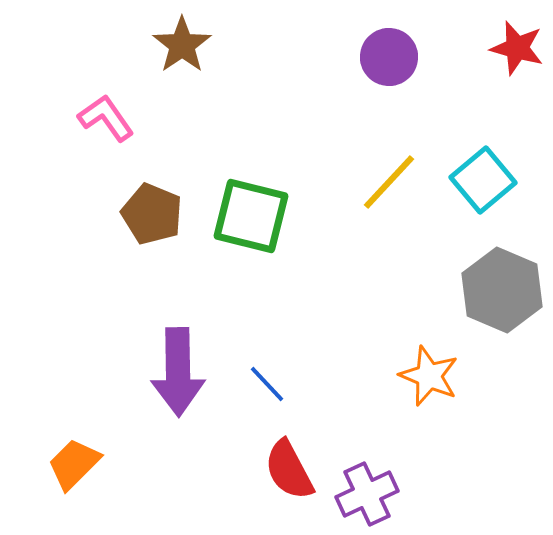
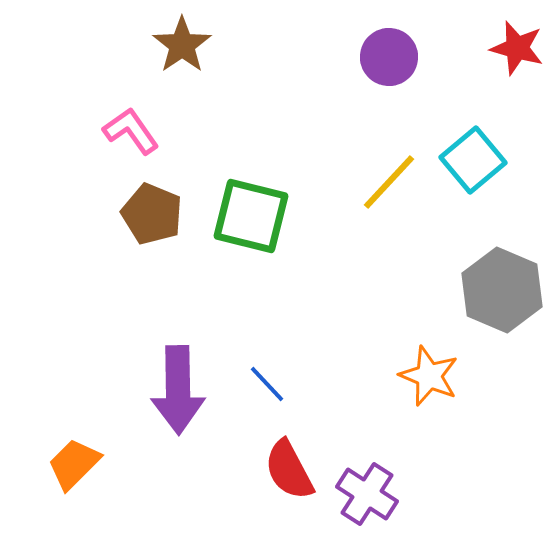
pink L-shape: moved 25 px right, 13 px down
cyan square: moved 10 px left, 20 px up
purple arrow: moved 18 px down
purple cross: rotated 32 degrees counterclockwise
